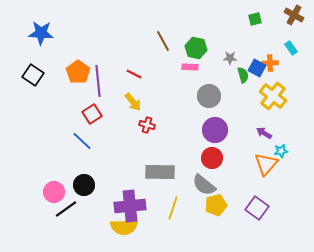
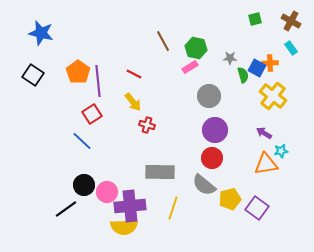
brown cross: moved 3 px left, 6 px down
blue star: rotated 10 degrees clockwise
pink rectangle: rotated 35 degrees counterclockwise
orange triangle: rotated 40 degrees clockwise
pink circle: moved 53 px right
yellow pentagon: moved 14 px right, 6 px up
